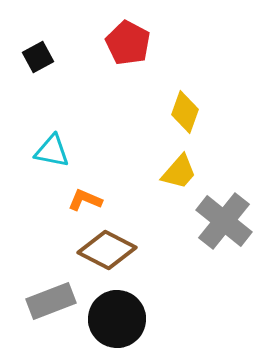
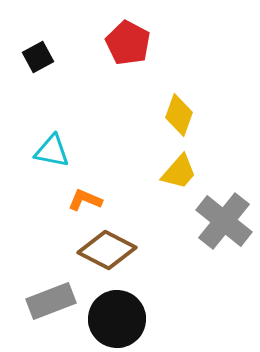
yellow diamond: moved 6 px left, 3 px down
